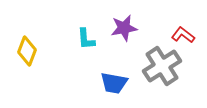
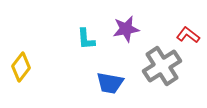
purple star: moved 2 px right, 1 px down
red L-shape: moved 5 px right
yellow diamond: moved 6 px left, 16 px down; rotated 16 degrees clockwise
blue trapezoid: moved 4 px left
